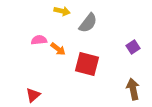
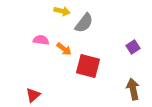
gray semicircle: moved 4 px left
pink semicircle: moved 2 px right; rotated 14 degrees clockwise
orange arrow: moved 6 px right
red square: moved 1 px right, 2 px down
